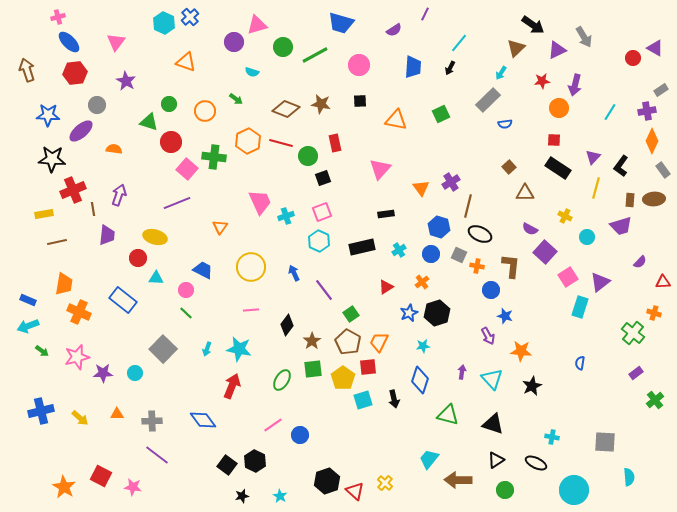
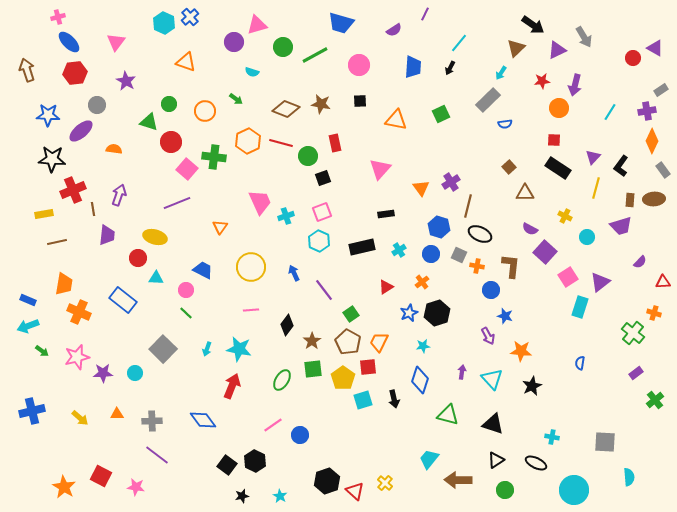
blue cross at (41, 411): moved 9 px left
pink star at (133, 487): moved 3 px right
